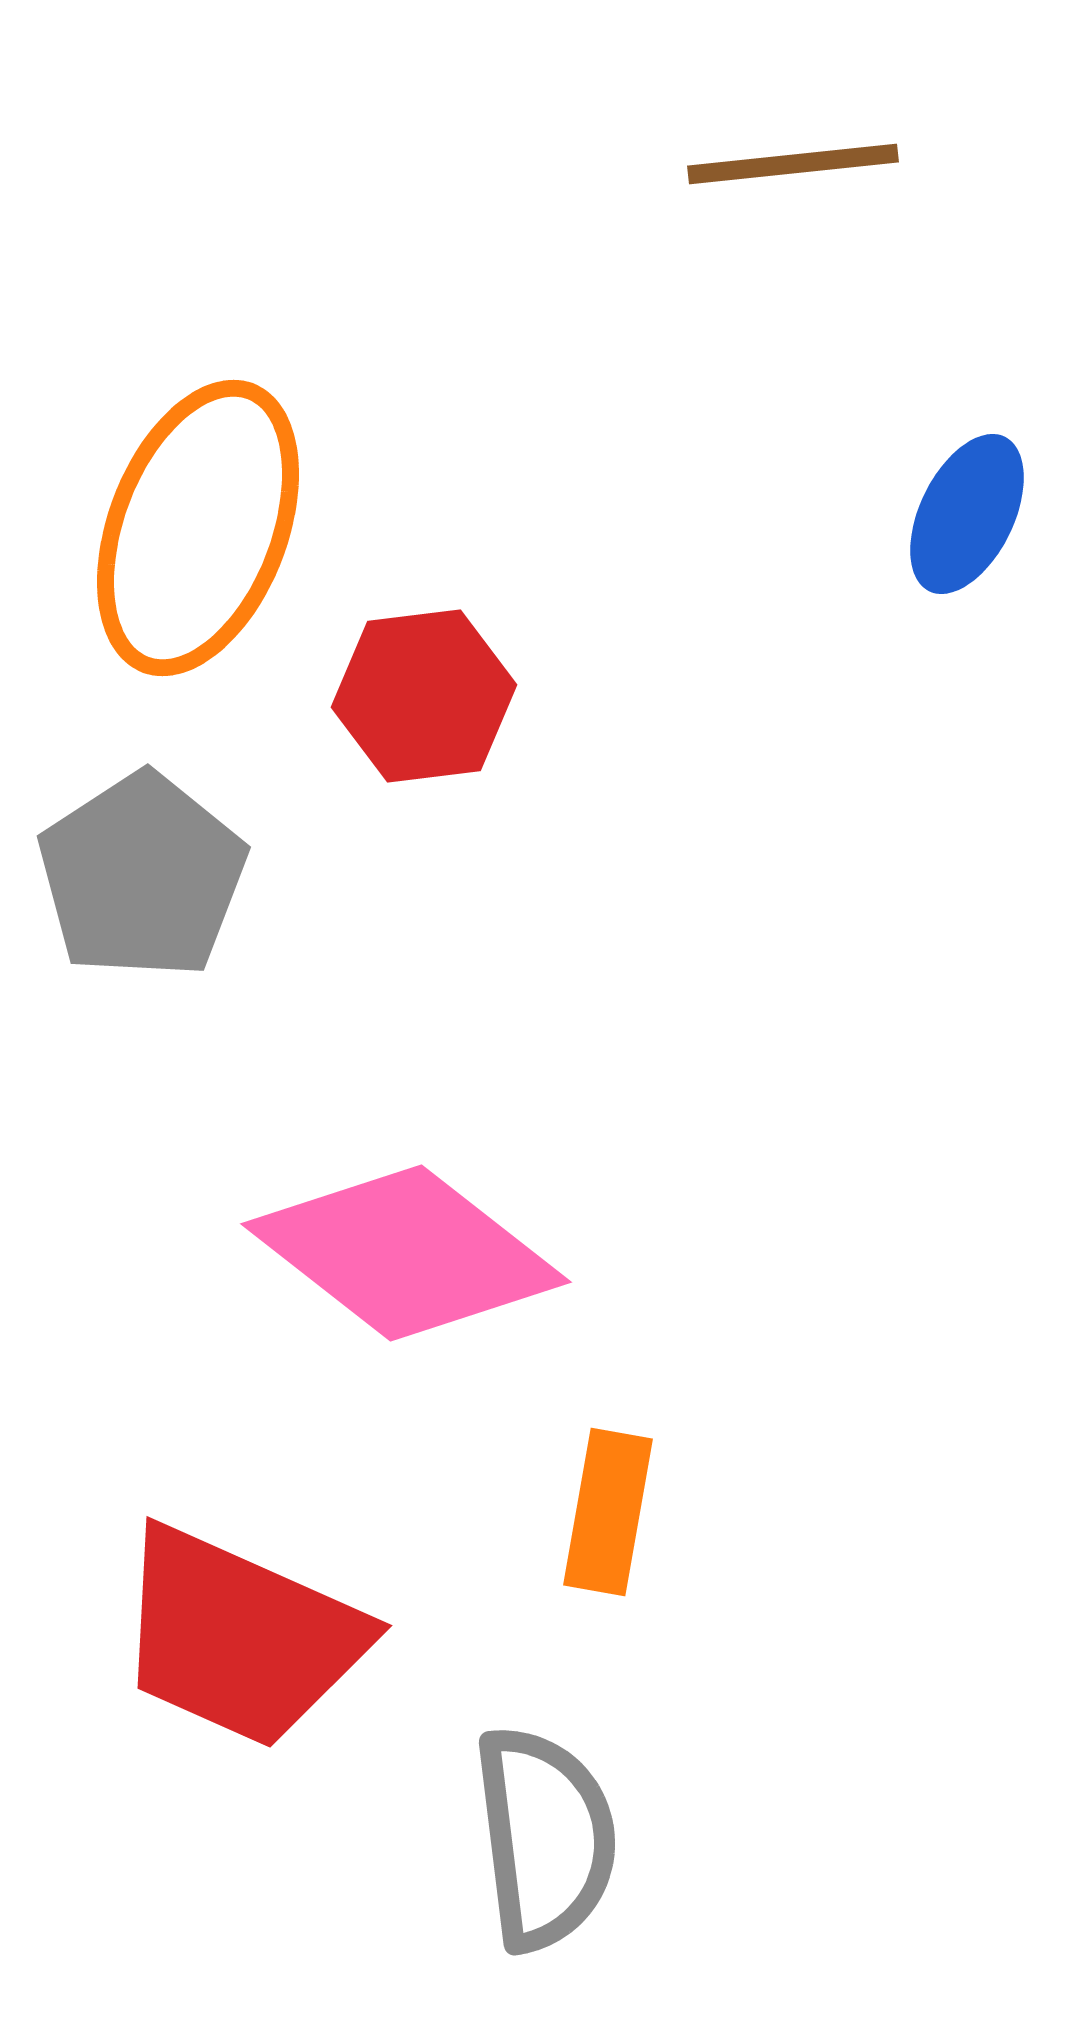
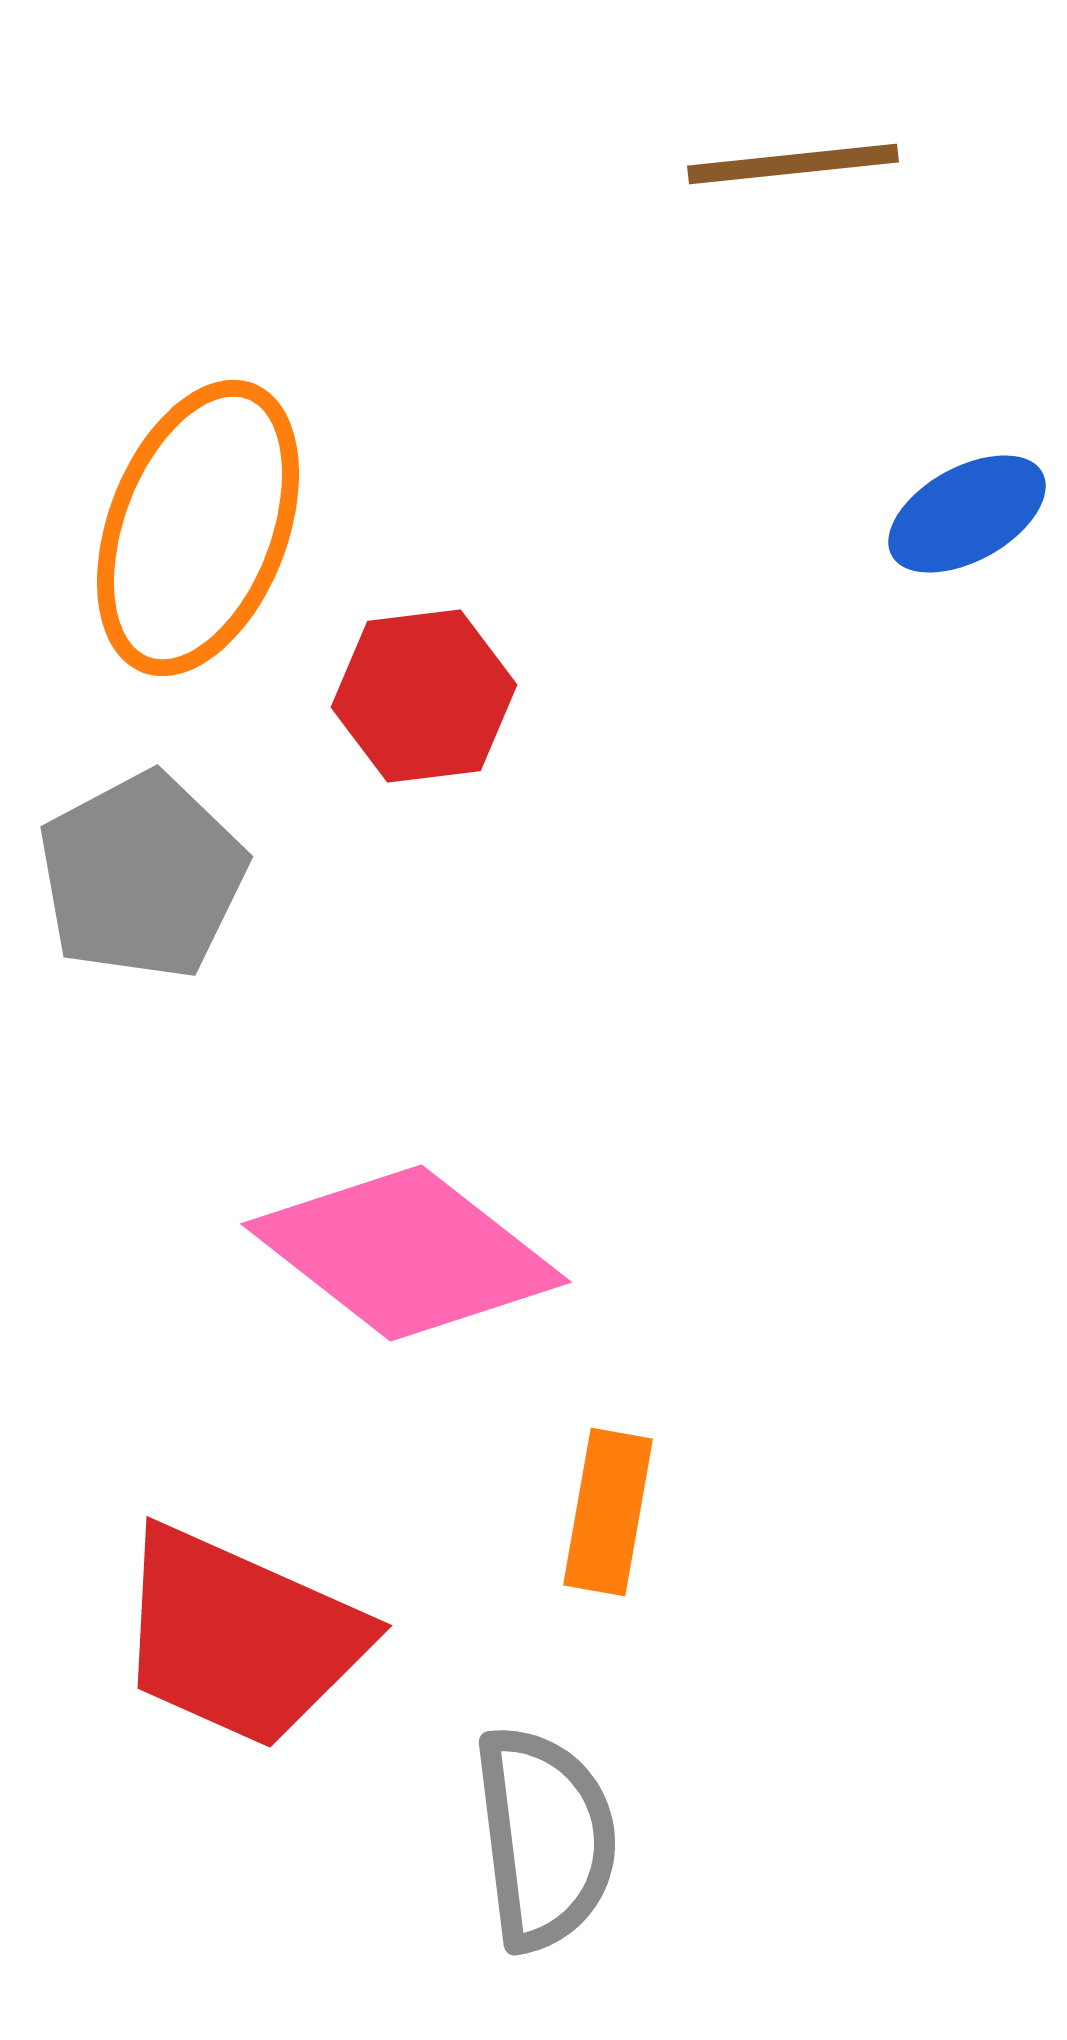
blue ellipse: rotated 35 degrees clockwise
gray pentagon: rotated 5 degrees clockwise
